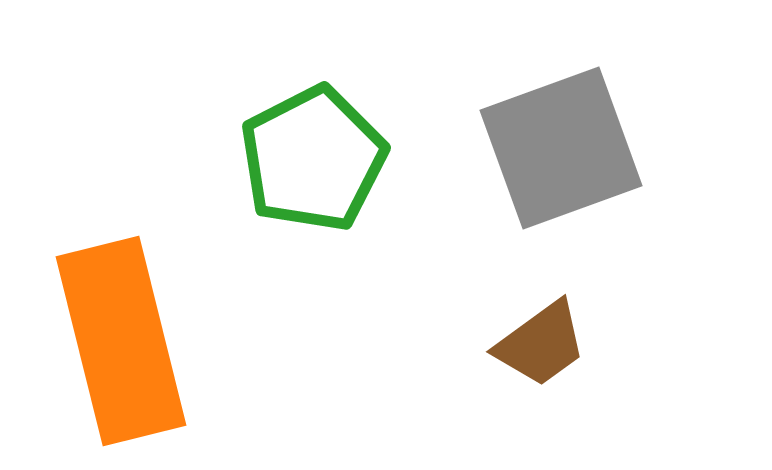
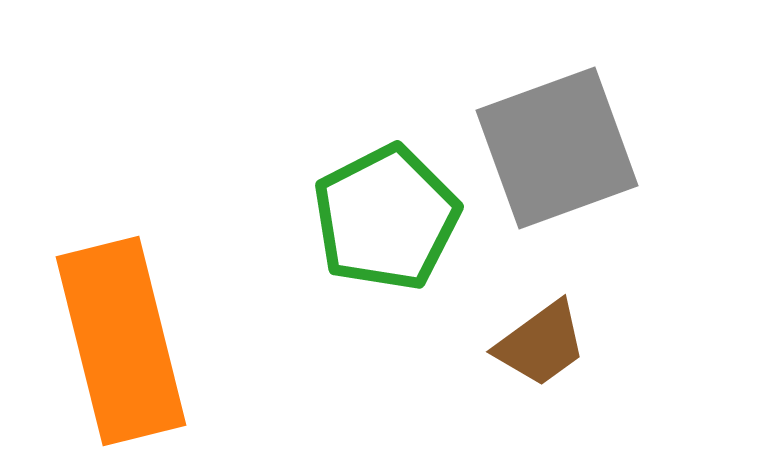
gray square: moved 4 px left
green pentagon: moved 73 px right, 59 px down
